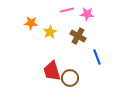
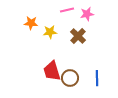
pink star: rotated 16 degrees counterclockwise
yellow star: rotated 24 degrees clockwise
brown cross: rotated 14 degrees clockwise
blue line: moved 21 px down; rotated 21 degrees clockwise
